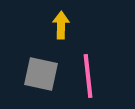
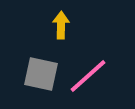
pink line: rotated 54 degrees clockwise
